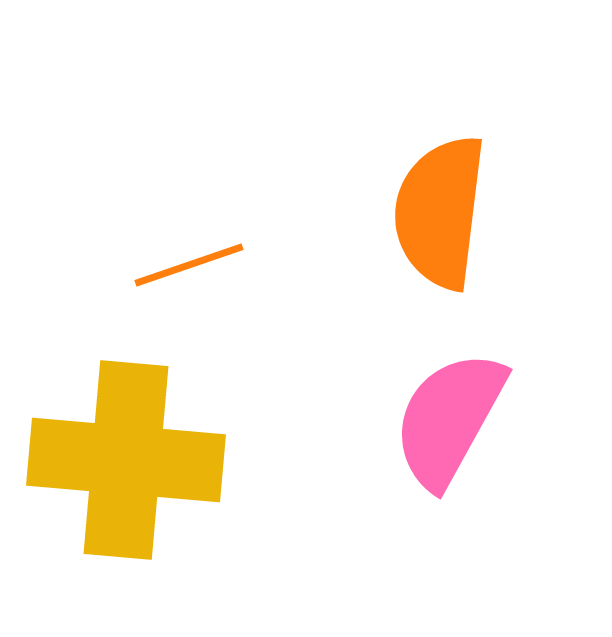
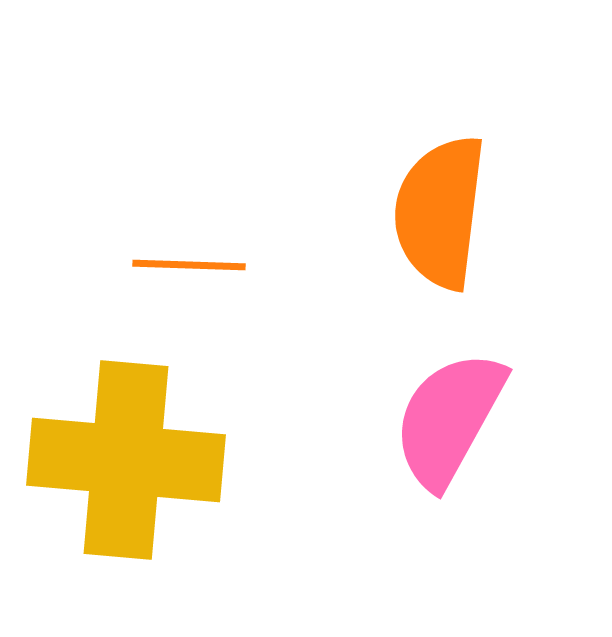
orange line: rotated 21 degrees clockwise
